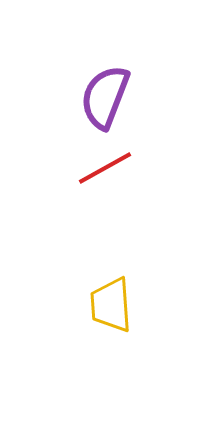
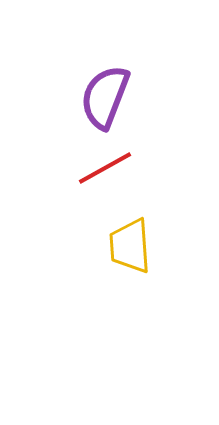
yellow trapezoid: moved 19 px right, 59 px up
